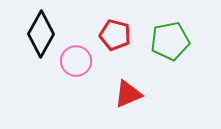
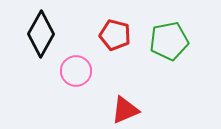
green pentagon: moved 1 px left
pink circle: moved 10 px down
red triangle: moved 3 px left, 16 px down
